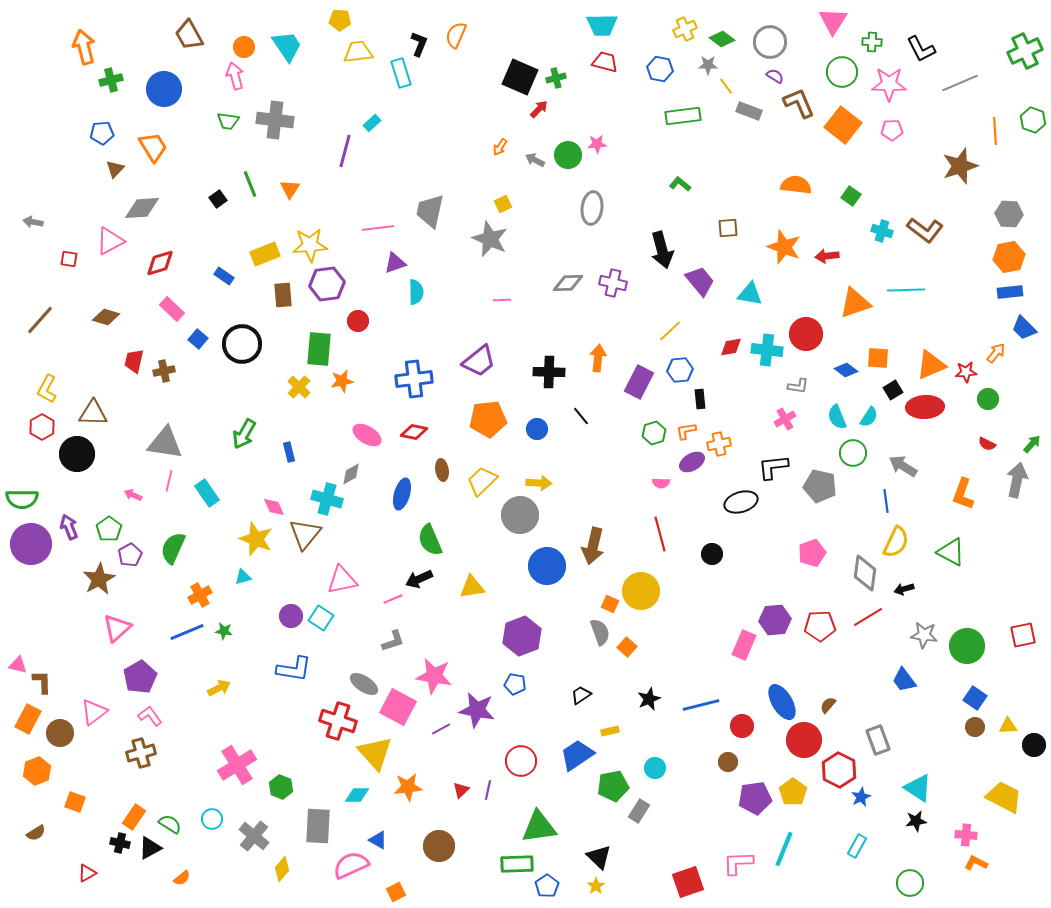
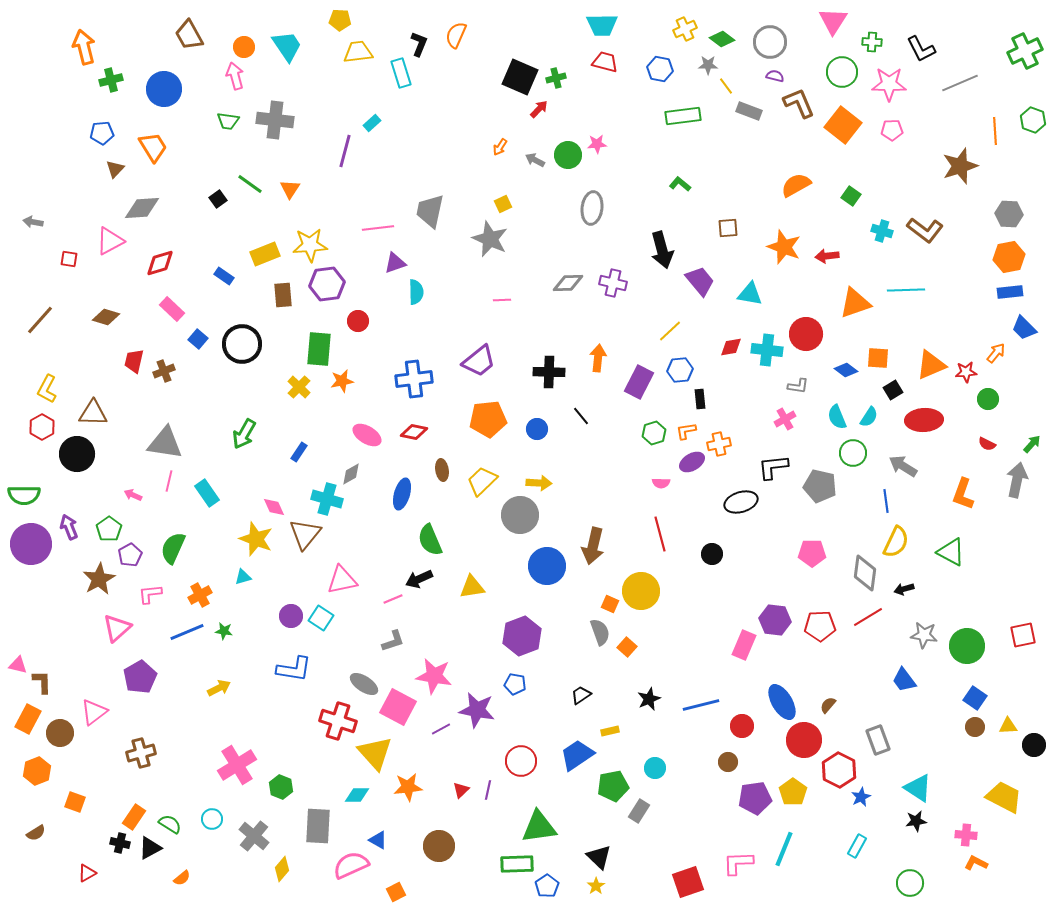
purple semicircle at (775, 76): rotated 18 degrees counterclockwise
green line at (250, 184): rotated 32 degrees counterclockwise
orange semicircle at (796, 185): rotated 36 degrees counterclockwise
brown cross at (164, 371): rotated 10 degrees counterclockwise
red ellipse at (925, 407): moved 1 px left, 13 px down
blue rectangle at (289, 452): moved 10 px right; rotated 48 degrees clockwise
green semicircle at (22, 499): moved 2 px right, 4 px up
pink pentagon at (812, 553): rotated 20 degrees clockwise
purple hexagon at (775, 620): rotated 12 degrees clockwise
pink L-shape at (150, 716): moved 122 px up; rotated 60 degrees counterclockwise
